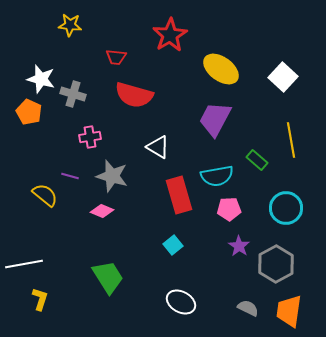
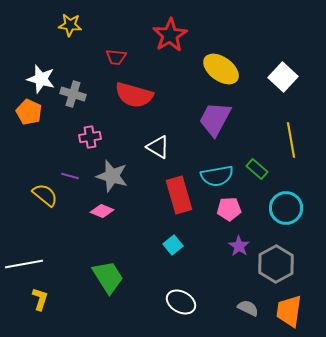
green rectangle: moved 9 px down
